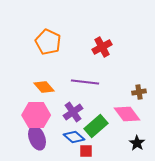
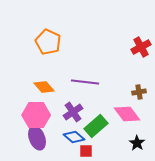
red cross: moved 39 px right
